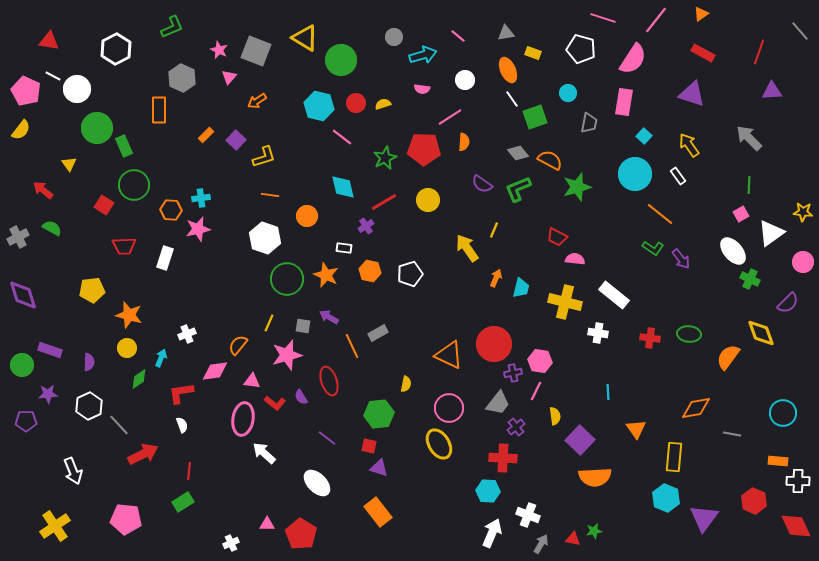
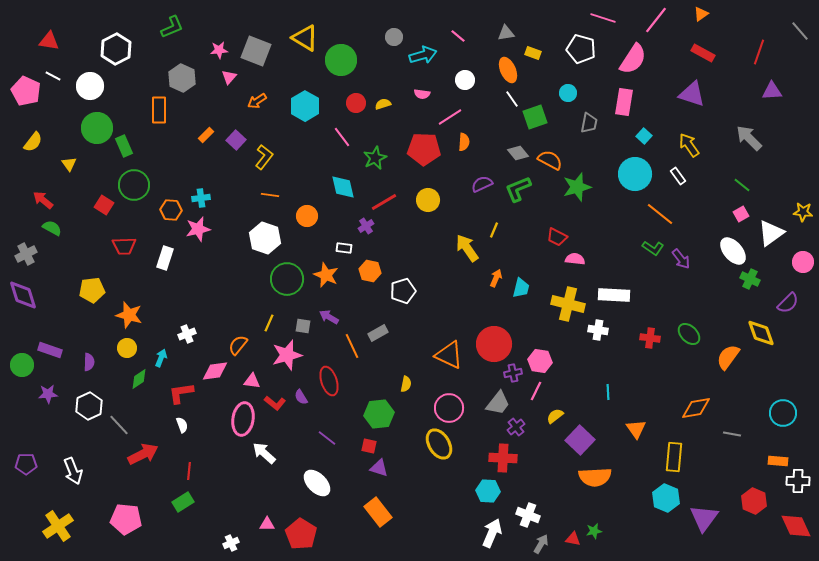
pink star at (219, 50): rotated 30 degrees counterclockwise
white circle at (77, 89): moved 13 px right, 3 px up
pink semicircle at (422, 89): moved 5 px down
cyan hexagon at (319, 106): moved 14 px left; rotated 16 degrees clockwise
yellow semicircle at (21, 130): moved 12 px right, 12 px down
pink line at (342, 137): rotated 15 degrees clockwise
yellow L-shape at (264, 157): rotated 35 degrees counterclockwise
green star at (385, 158): moved 10 px left
purple semicircle at (482, 184): rotated 120 degrees clockwise
green line at (749, 185): moved 7 px left; rotated 54 degrees counterclockwise
red arrow at (43, 190): moved 10 px down
gray cross at (18, 237): moved 8 px right, 17 px down
white pentagon at (410, 274): moved 7 px left, 17 px down
white rectangle at (614, 295): rotated 36 degrees counterclockwise
yellow cross at (565, 302): moved 3 px right, 2 px down
white cross at (598, 333): moved 3 px up
green ellipse at (689, 334): rotated 40 degrees clockwise
yellow semicircle at (555, 416): rotated 120 degrees counterclockwise
purple pentagon at (26, 421): moved 43 px down
yellow cross at (55, 526): moved 3 px right
